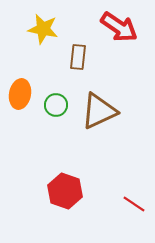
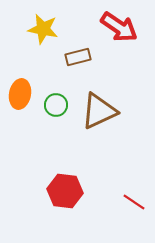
brown rectangle: rotated 70 degrees clockwise
red hexagon: rotated 12 degrees counterclockwise
red line: moved 2 px up
